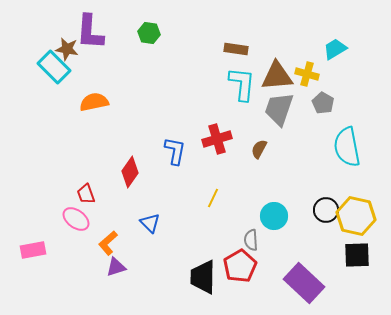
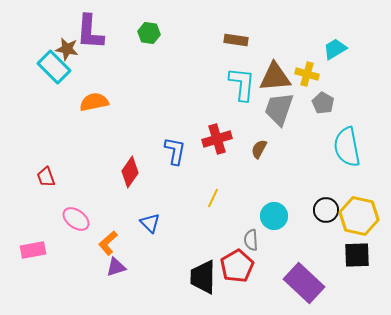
brown rectangle: moved 9 px up
brown triangle: moved 2 px left, 1 px down
red trapezoid: moved 40 px left, 17 px up
yellow hexagon: moved 3 px right
red pentagon: moved 3 px left
